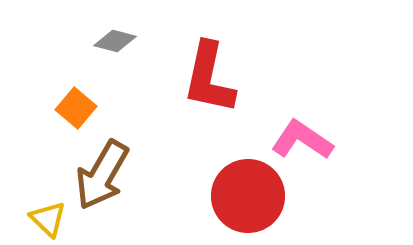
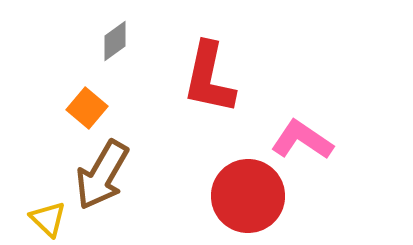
gray diamond: rotated 51 degrees counterclockwise
orange square: moved 11 px right
